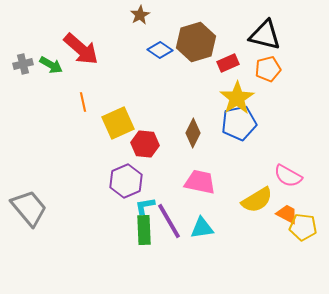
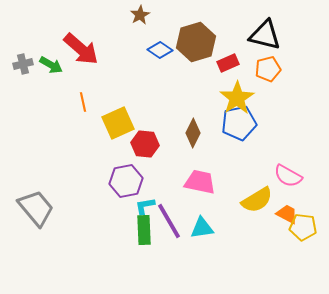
purple hexagon: rotated 12 degrees clockwise
gray trapezoid: moved 7 px right
